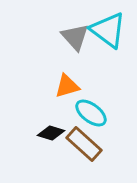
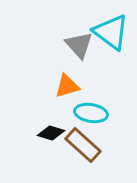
cyan triangle: moved 3 px right, 2 px down
gray triangle: moved 4 px right, 8 px down
cyan ellipse: rotated 28 degrees counterclockwise
brown rectangle: moved 1 px left, 1 px down
